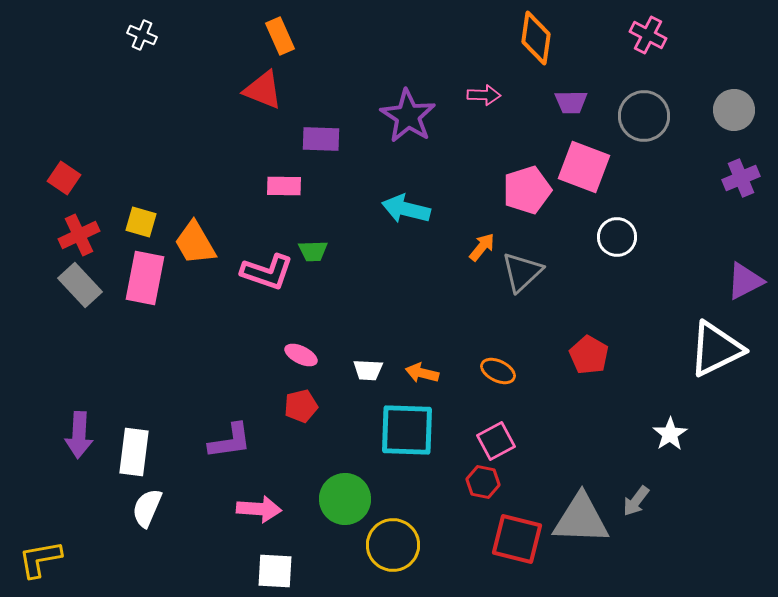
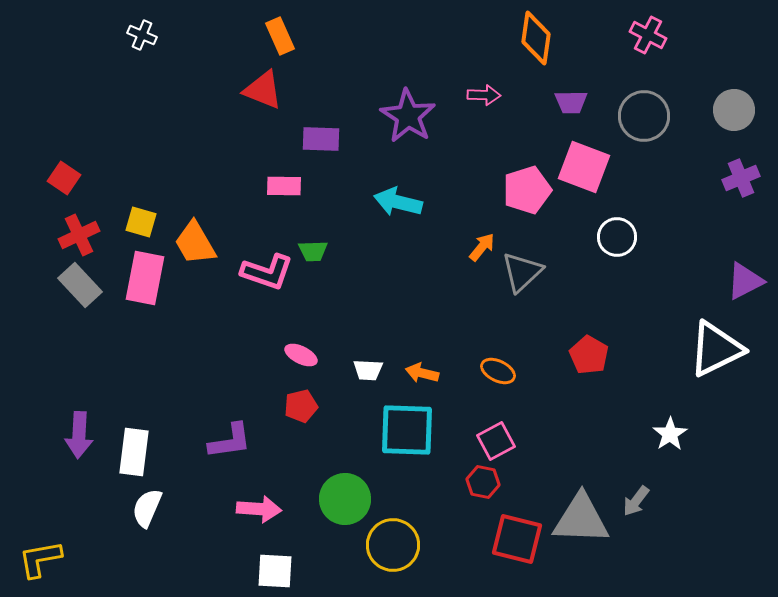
cyan arrow at (406, 209): moved 8 px left, 7 px up
